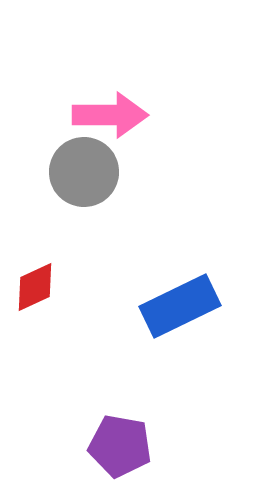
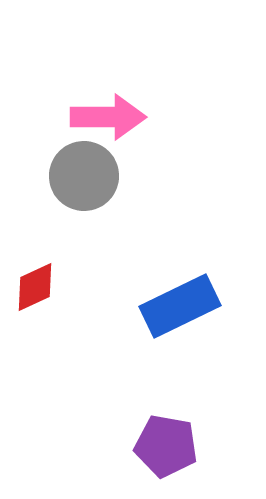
pink arrow: moved 2 px left, 2 px down
gray circle: moved 4 px down
purple pentagon: moved 46 px right
